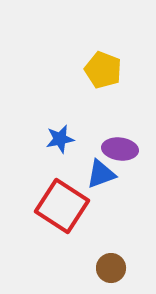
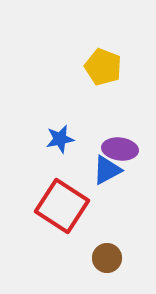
yellow pentagon: moved 3 px up
blue triangle: moved 6 px right, 4 px up; rotated 8 degrees counterclockwise
brown circle: moved 4 px left, 10 px up
